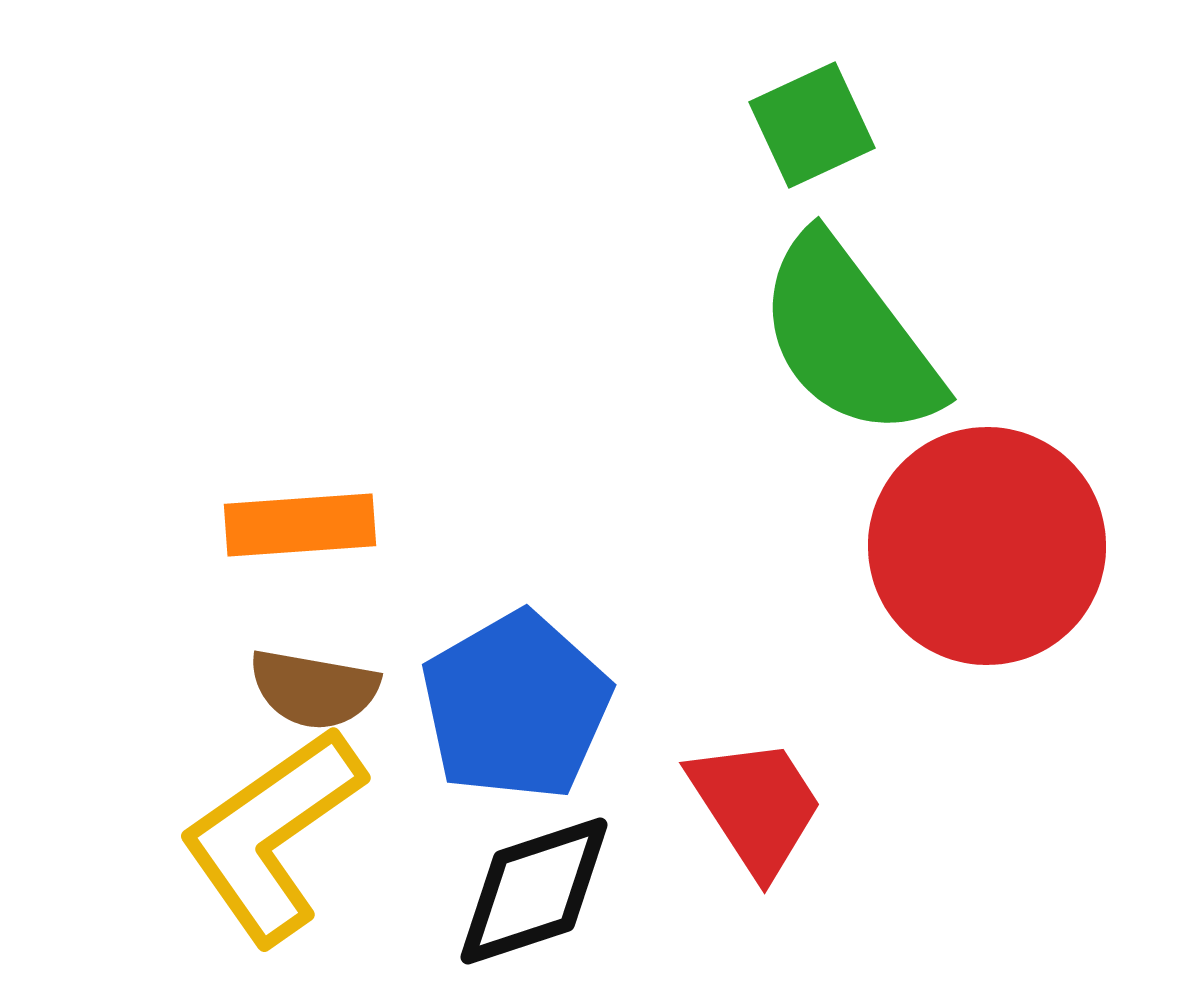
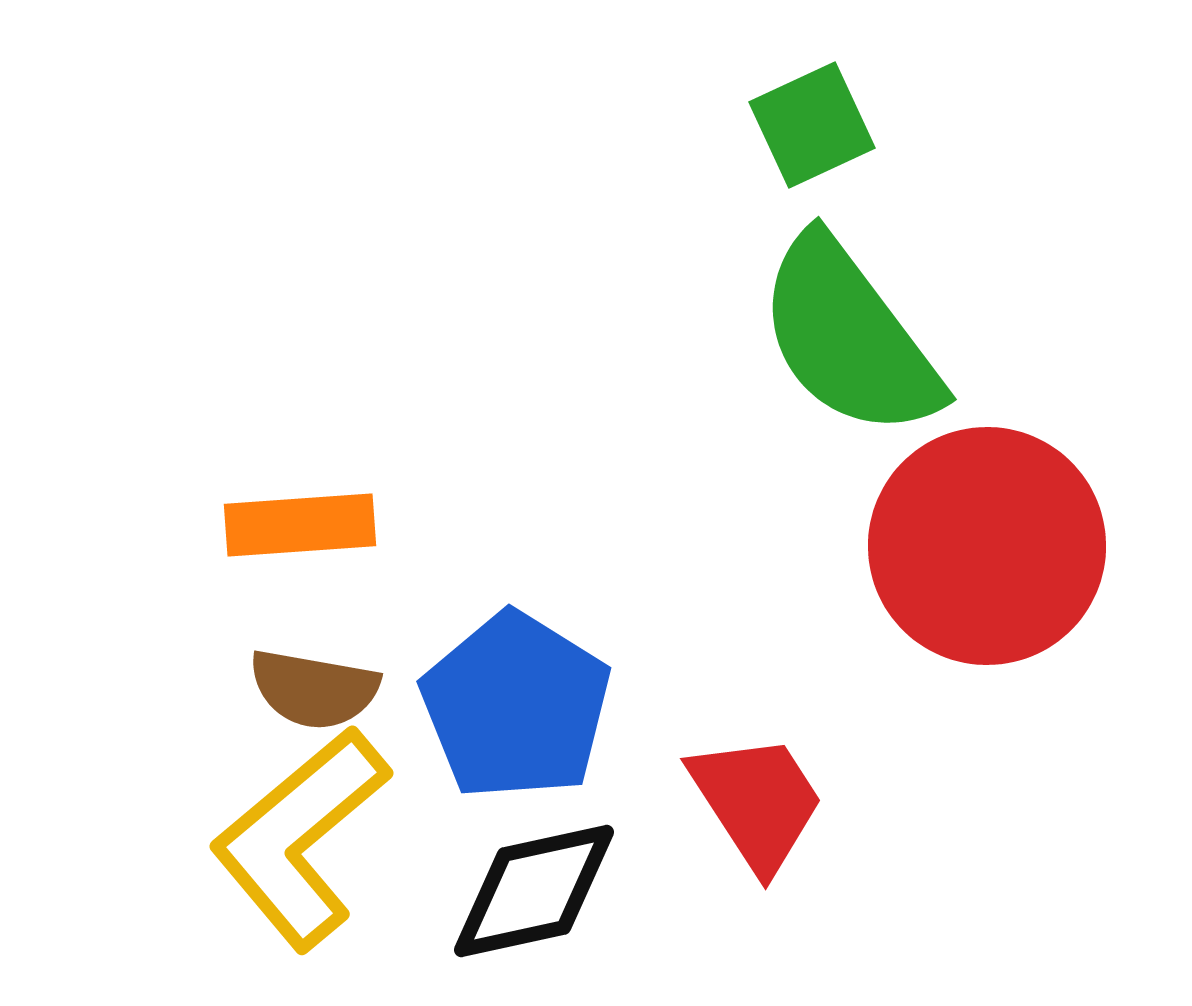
blue pentagon: rotated 10 degrees counterclockwise
red trapezoid: moved 1 px right, 4 px up
yellow L-shape: moved 28 px right, 3 px down; rotated 5 degrees counterclockwise
black diamond: rotated 6 degrees clockwise
